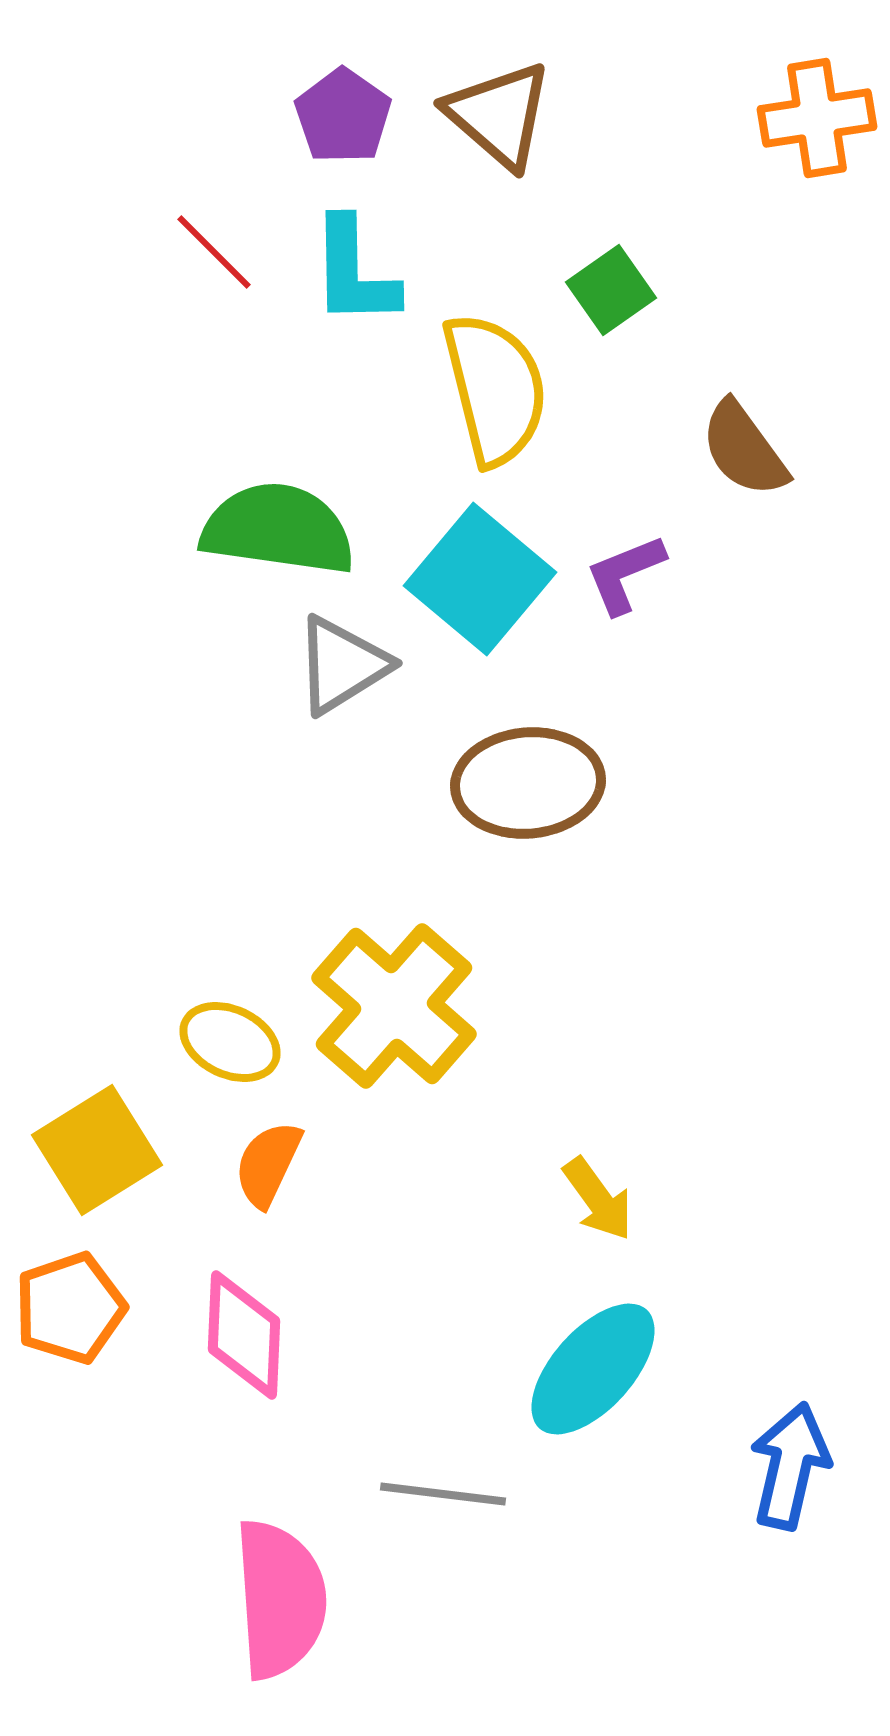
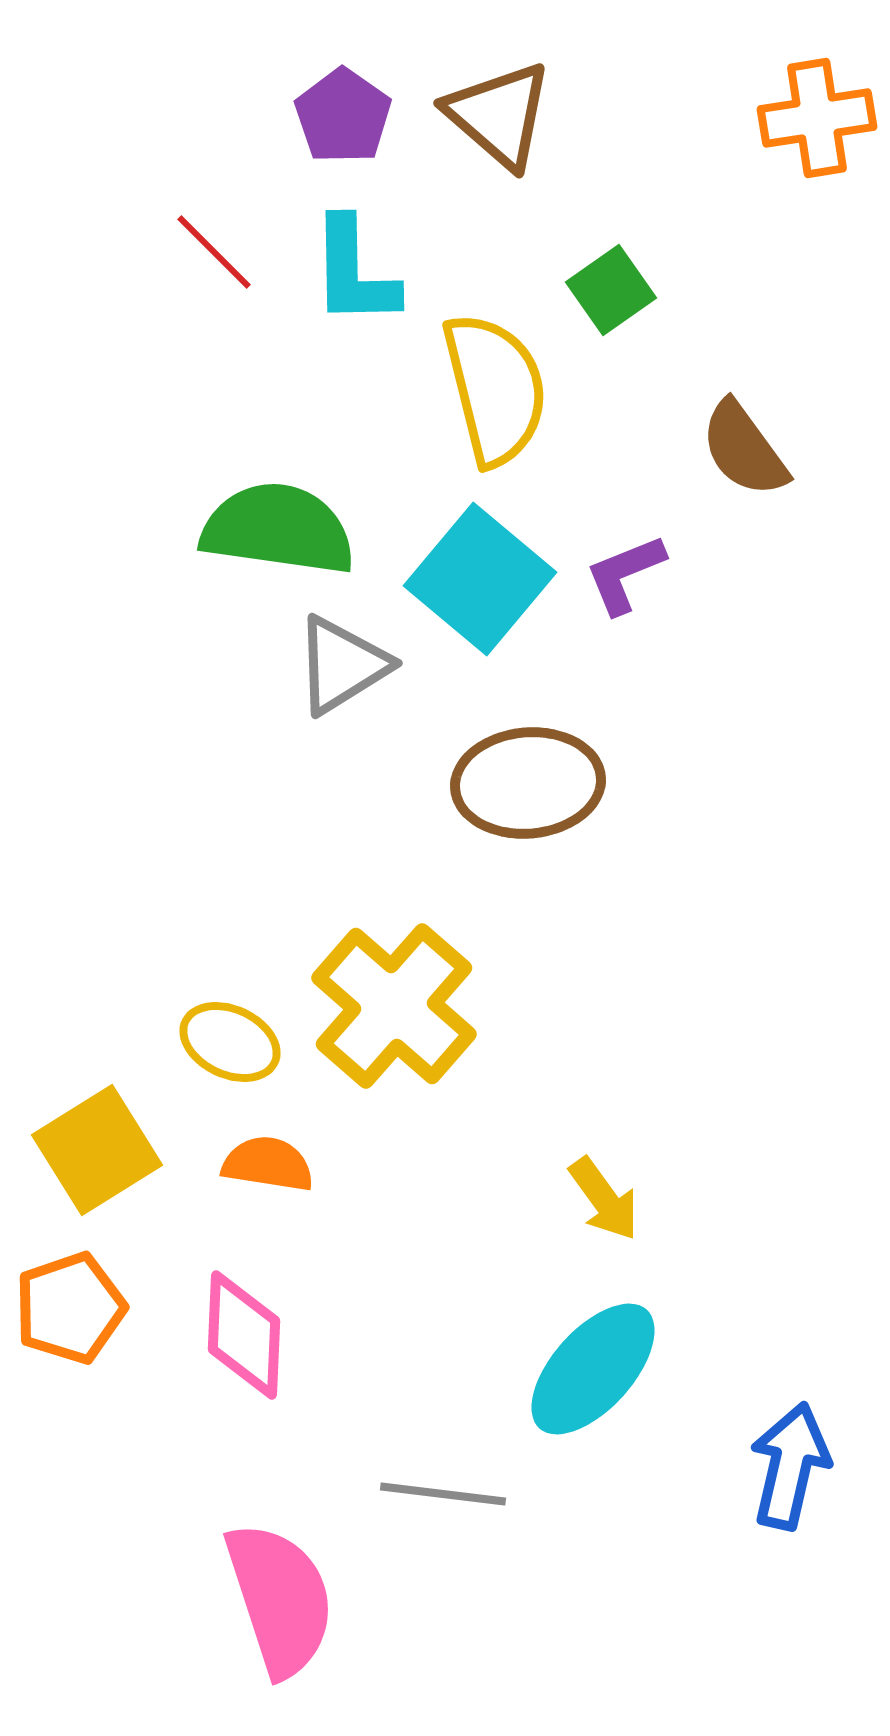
orange semicircle: rotated 74 degrees clockwise
yellow arrow: moved 6 px right
pink semicircle: rotated 14 degrees counterclockwise
